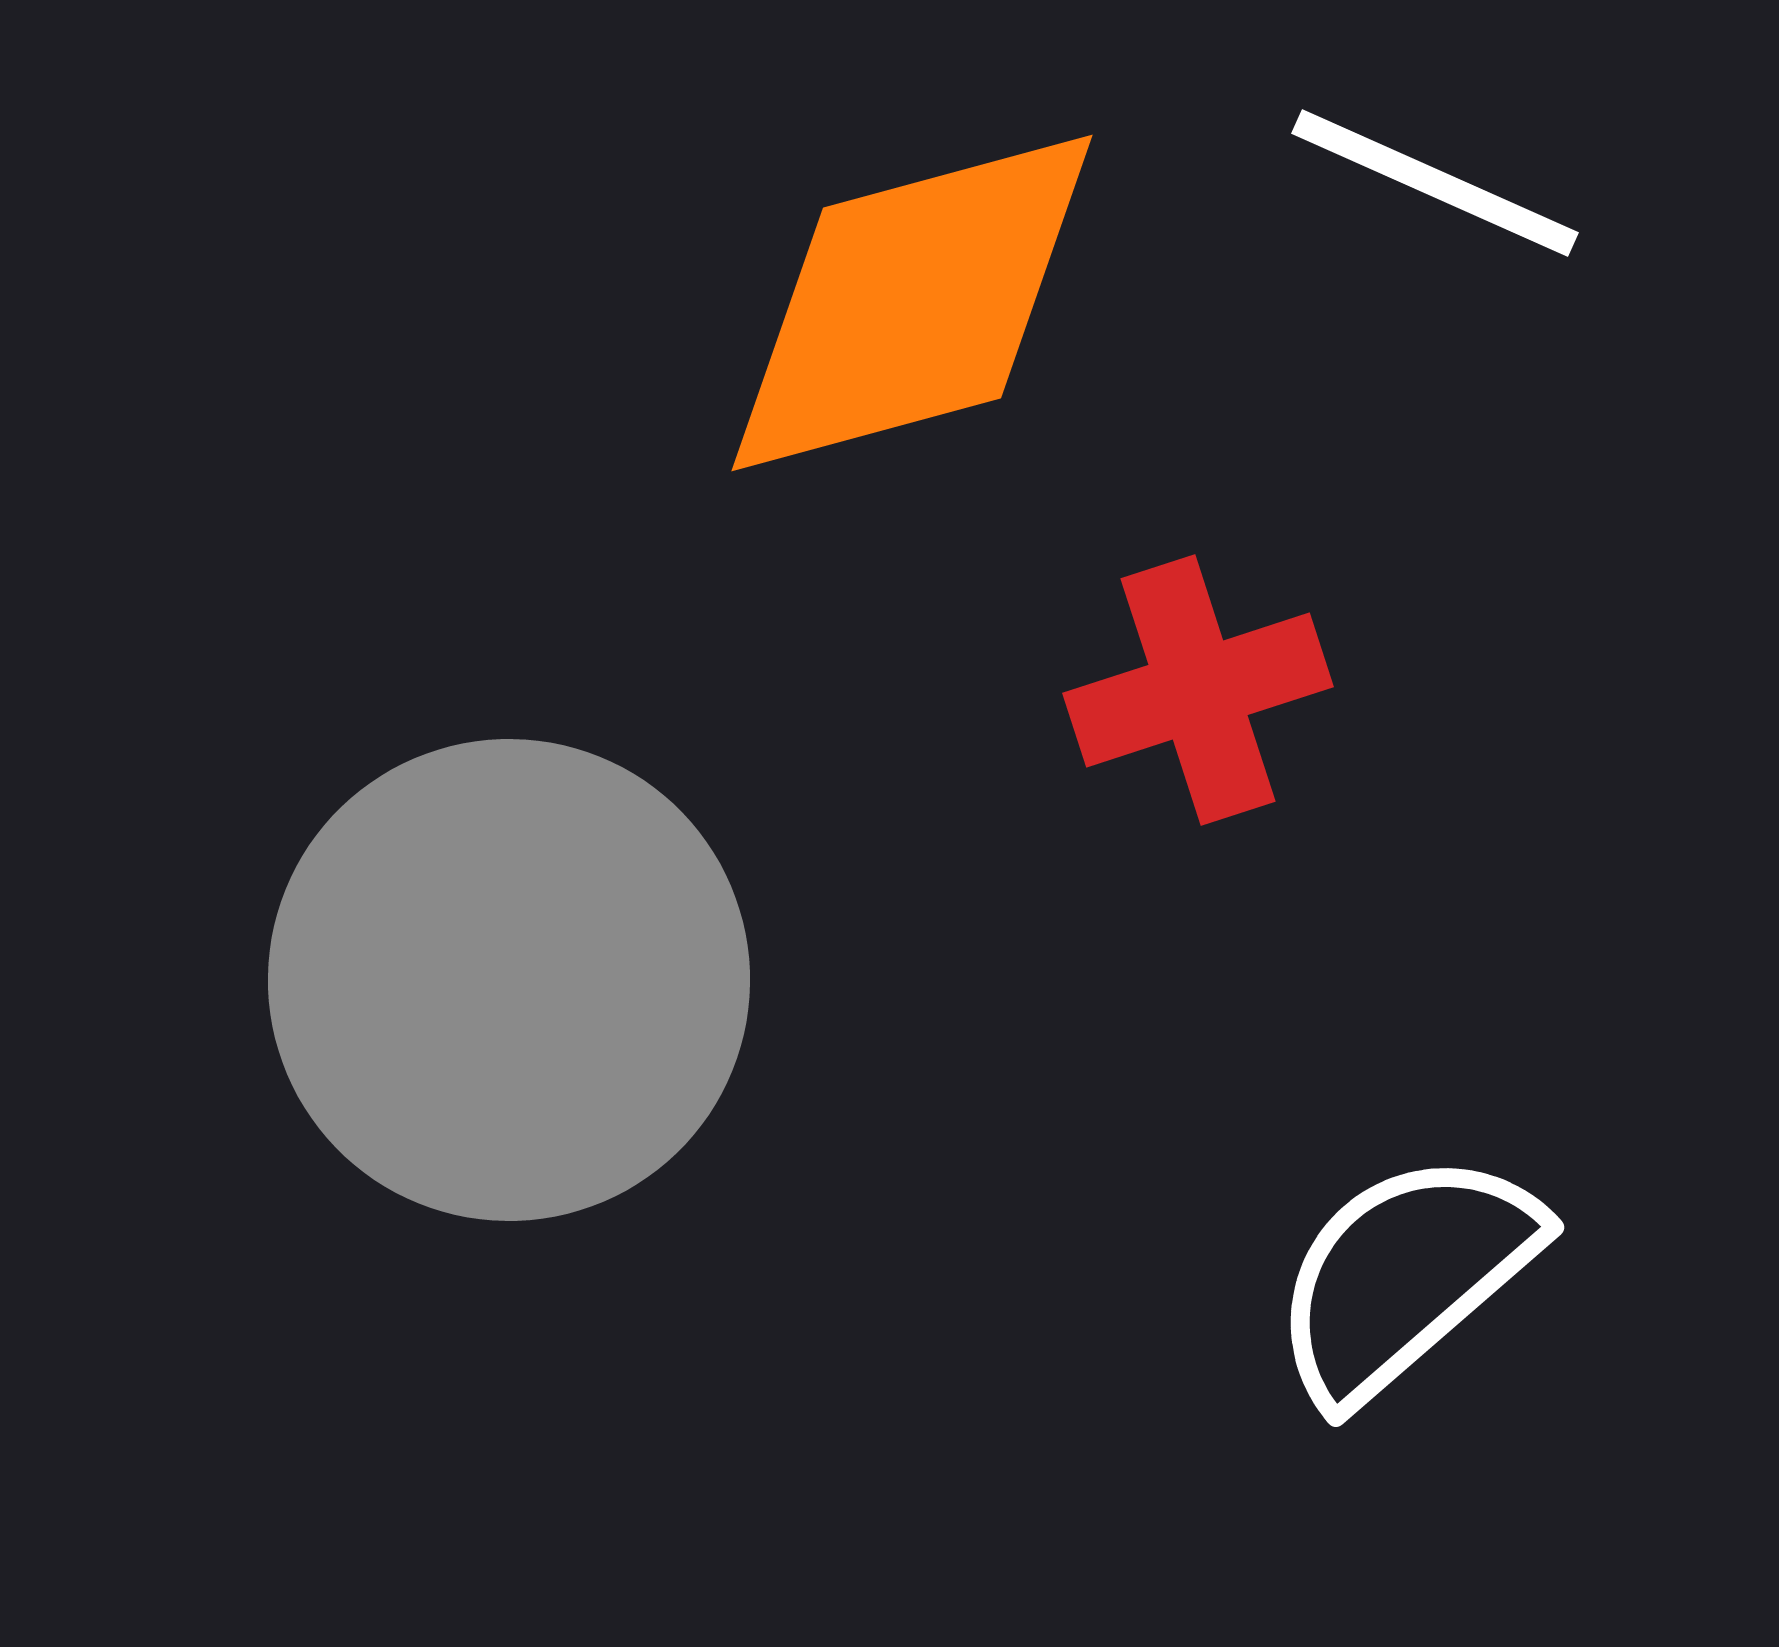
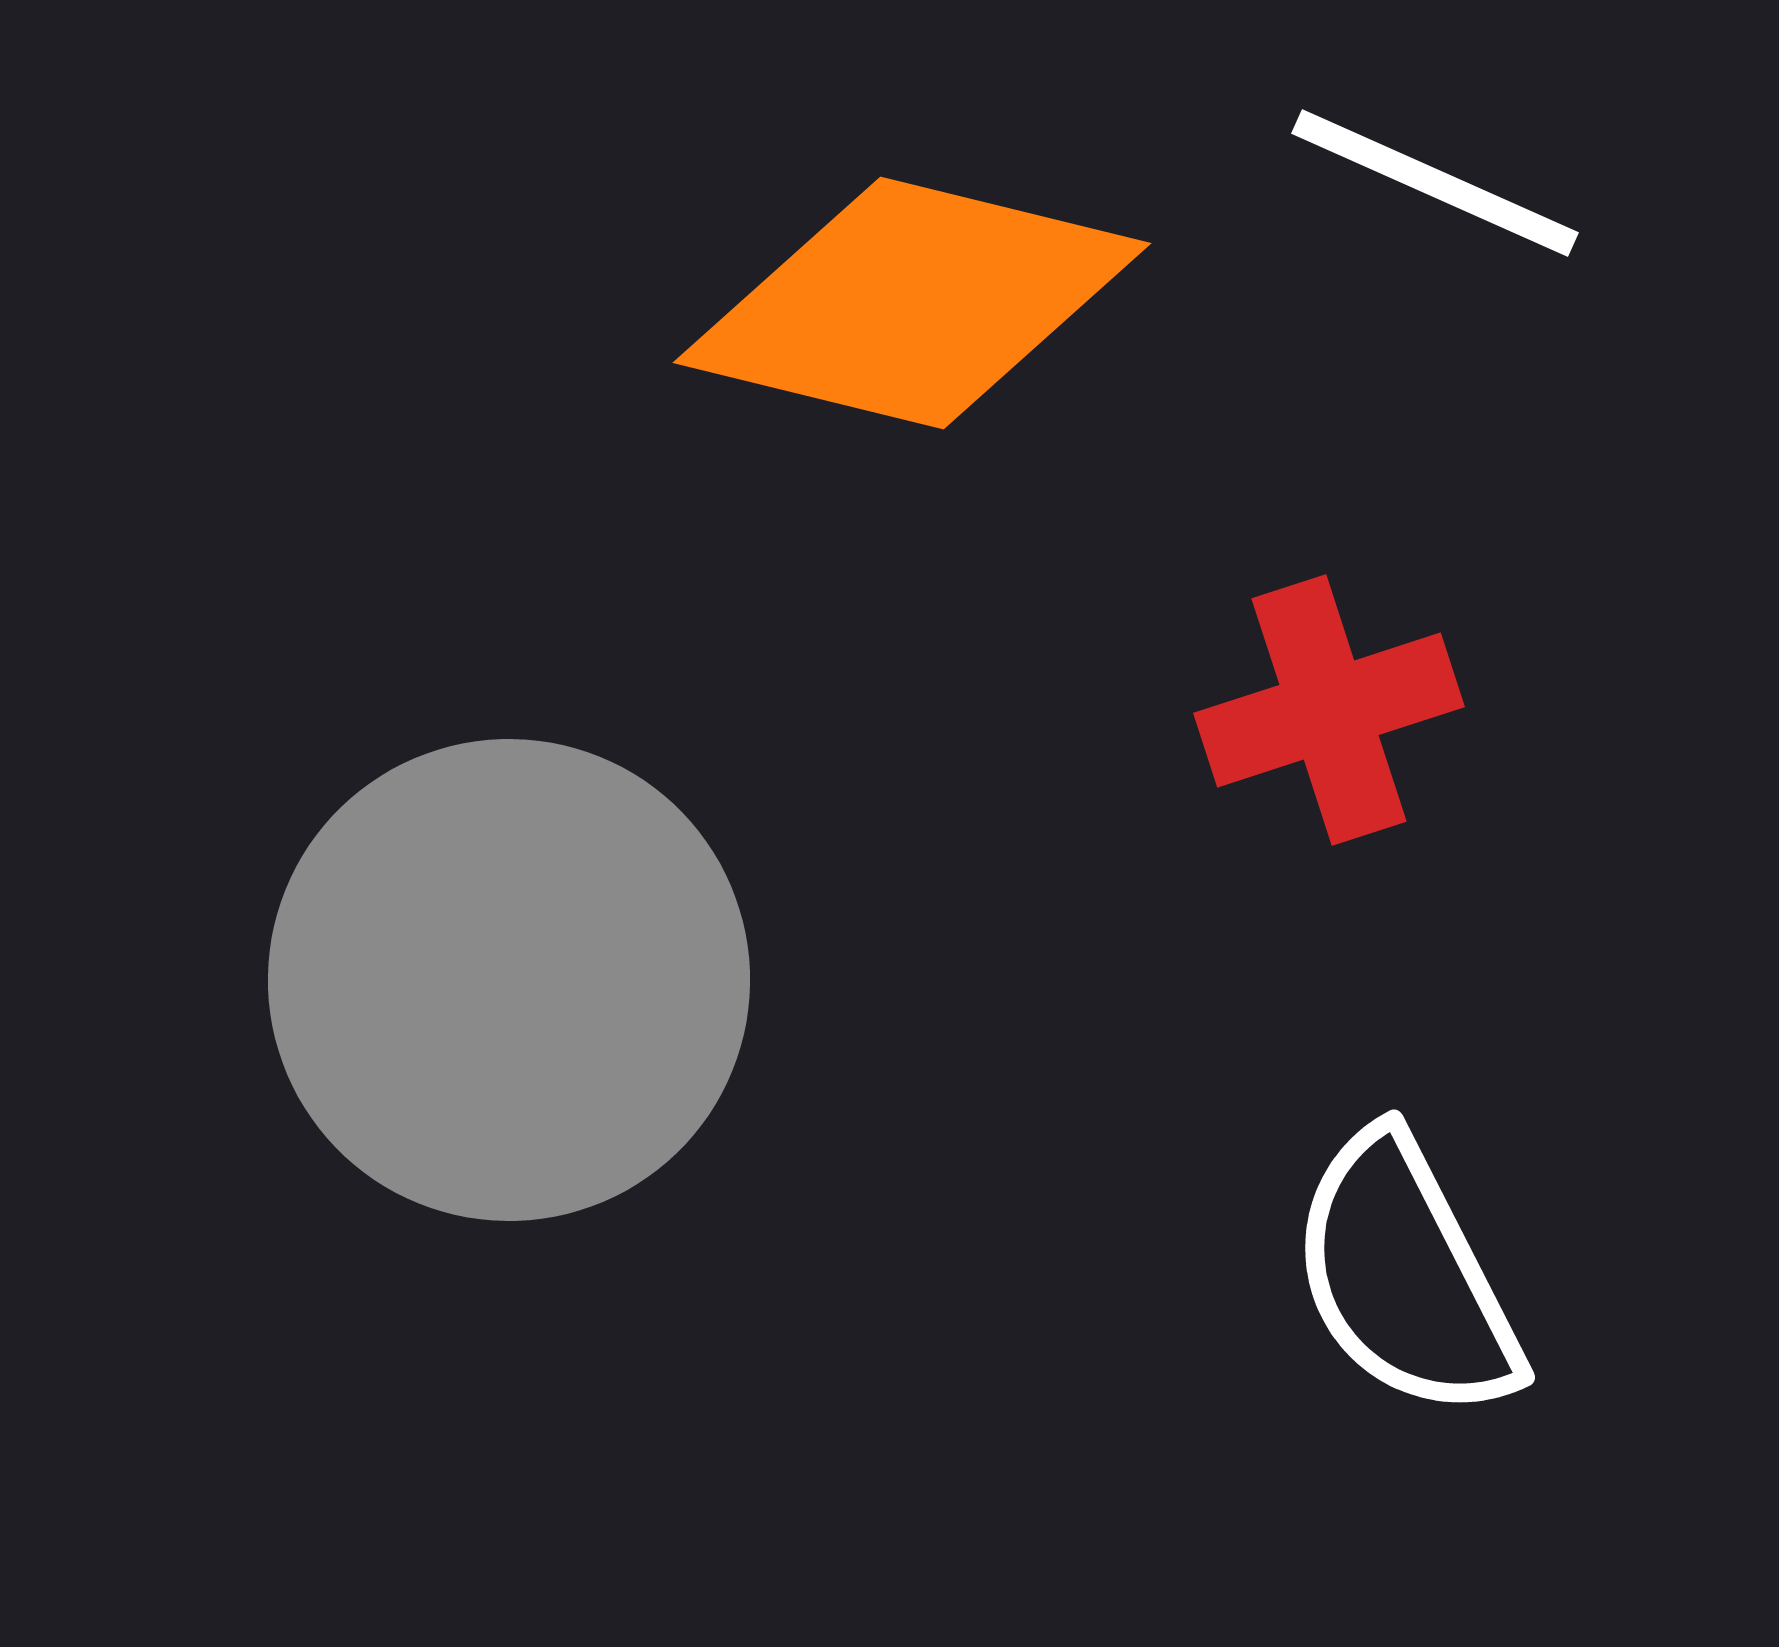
orange diamond: rotated 29 degrees clockwise
red cross: moved 131 px right, 20 px down
white semicircle: rotated 76 degrees counterclockwise
